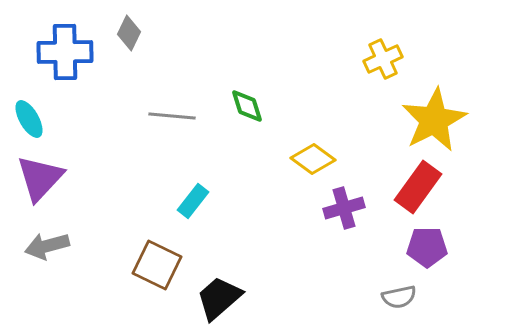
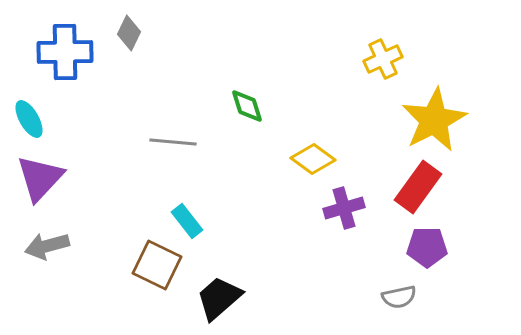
gray line: moved 1 px right, 26 px down
cyan rectangle: moved 6 px left, 20 px down; rotated 76 degrees counterclockwise
